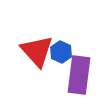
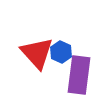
red triangle: moved 2 px down
